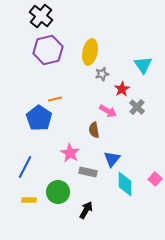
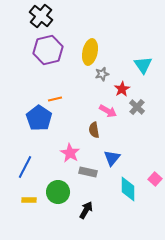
blue triangle: moved 1 px up
cyan diamond: moved 3 px right, 5 px down
